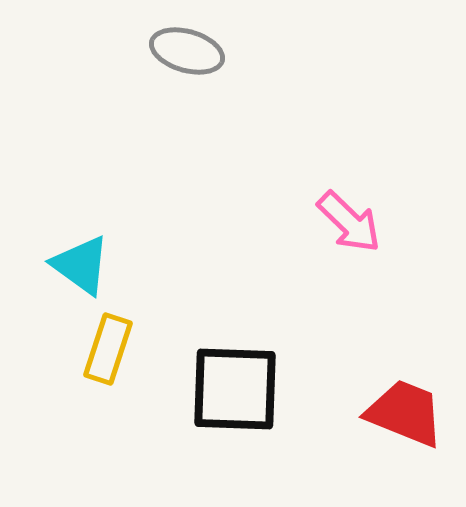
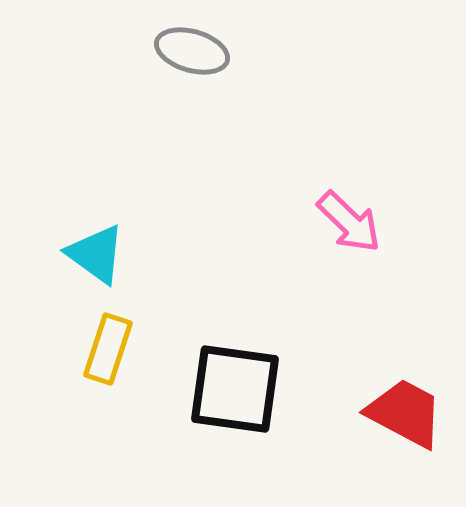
gray ellipse: moved 5 px right
cyan triangle: moved 15 px right, 11 px up
black square: rotated 6 degrees clockwise
red trapezoid: rotated 6 degrees clockwise
